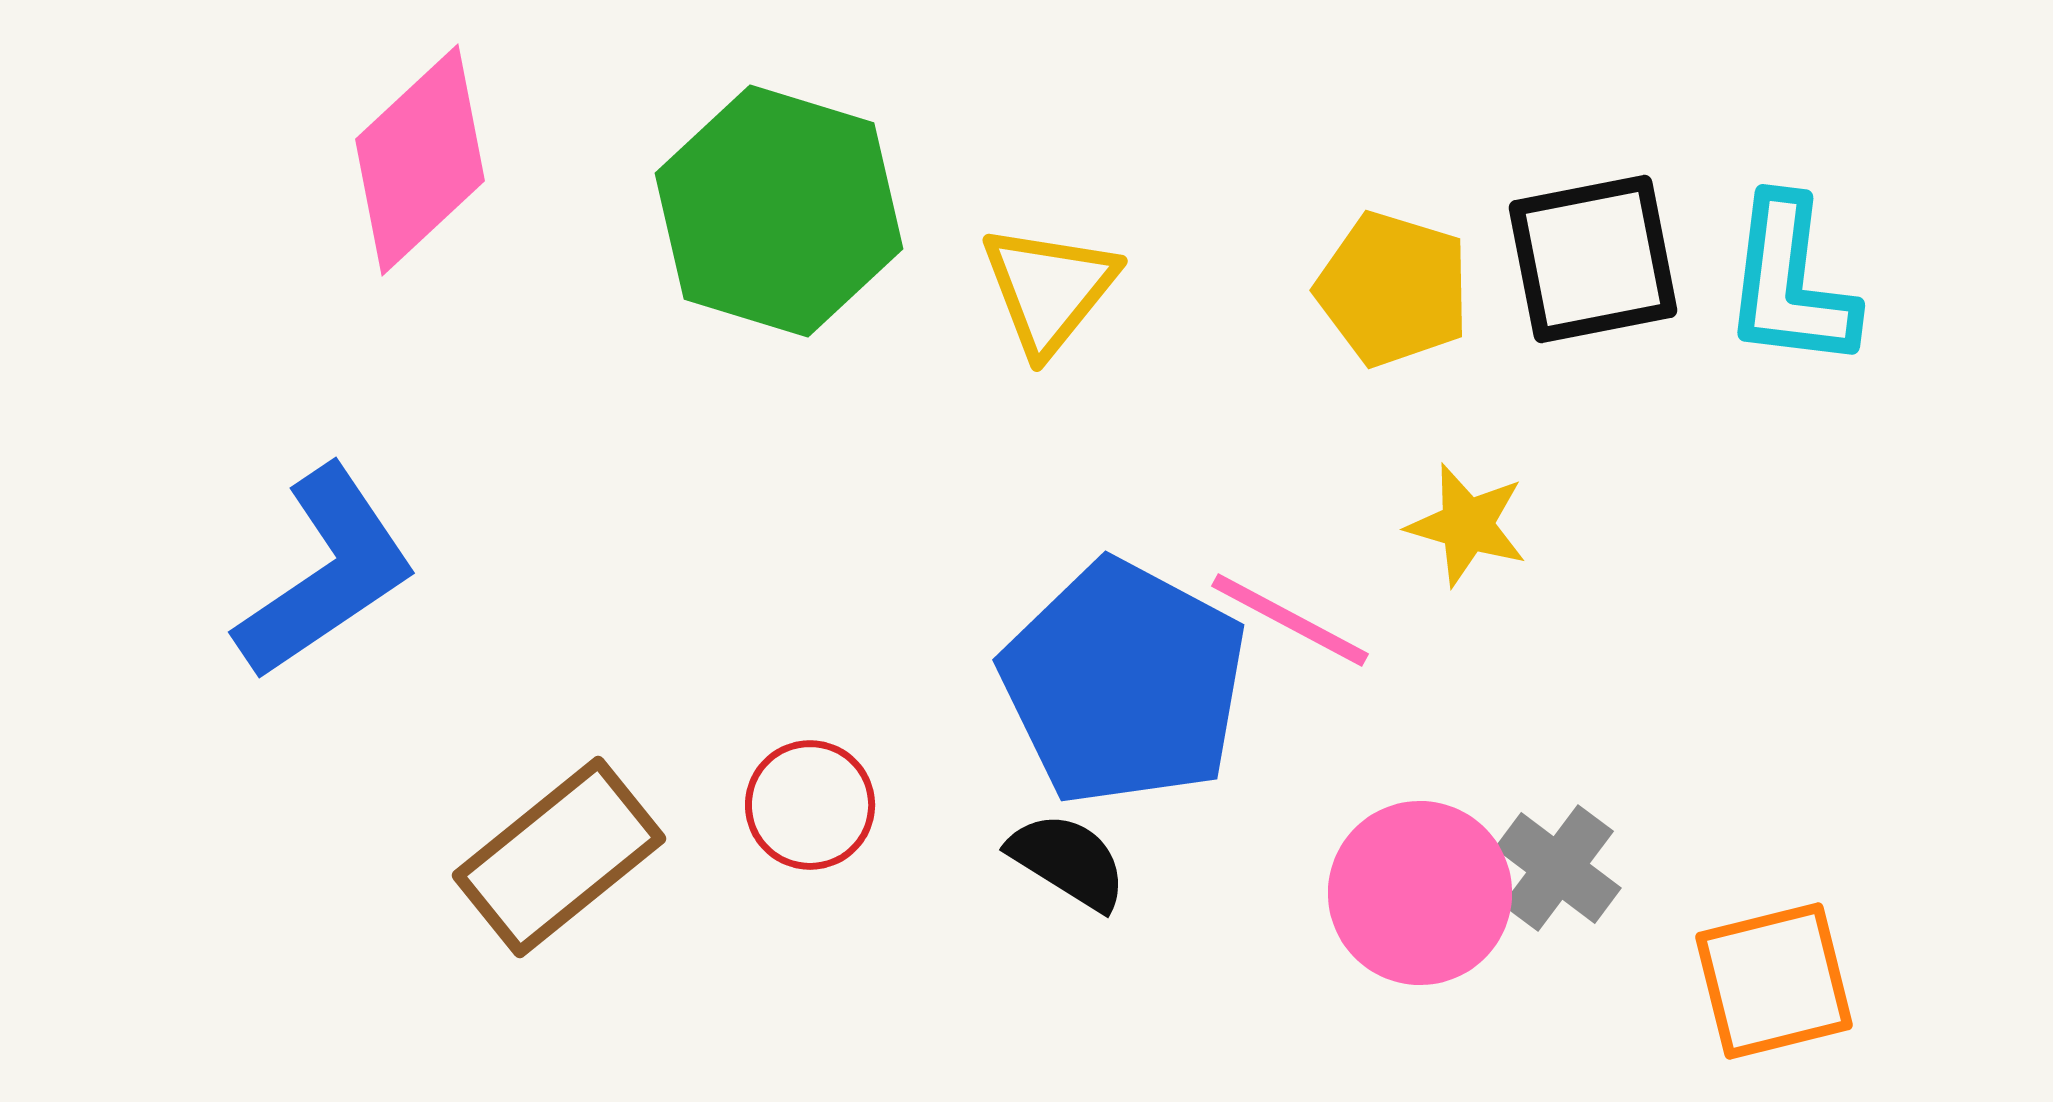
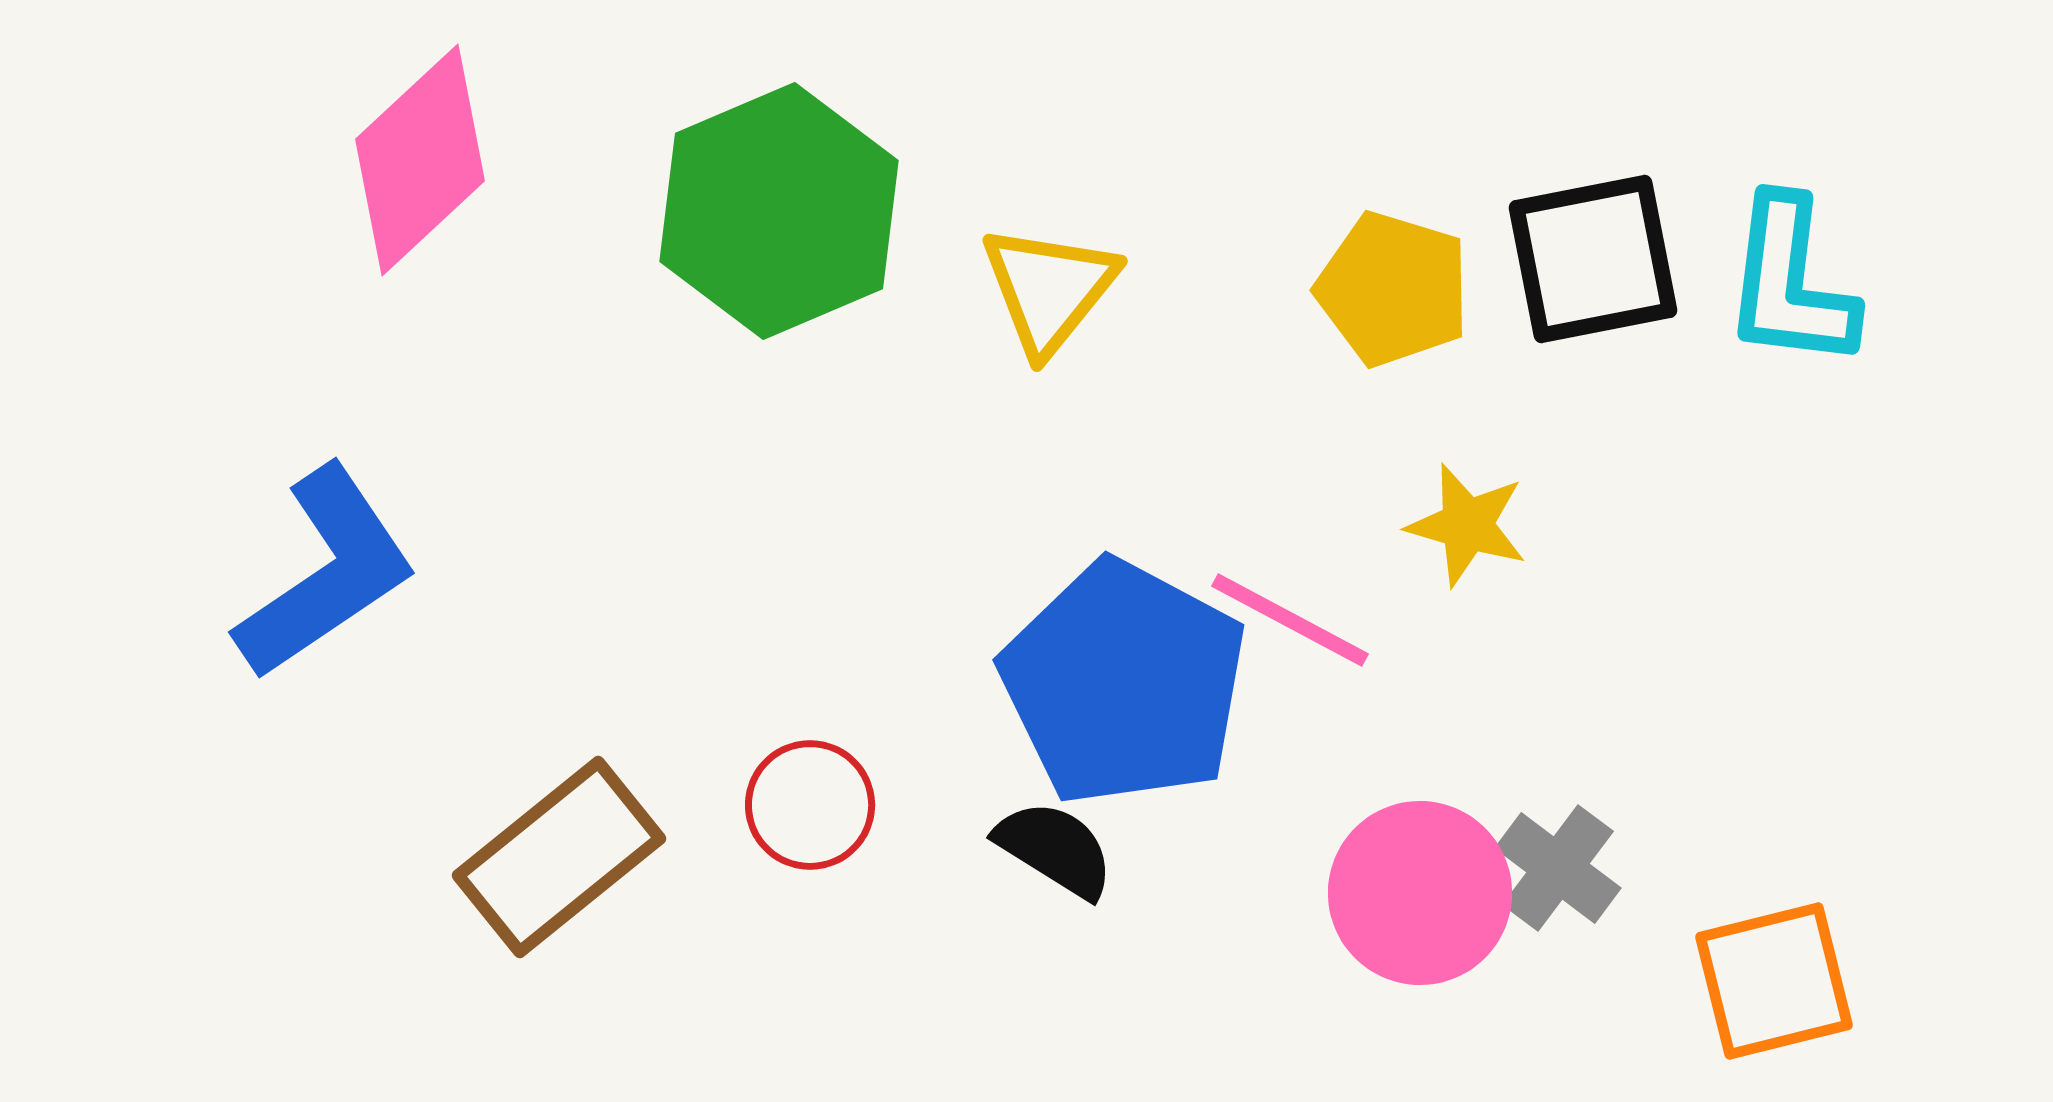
green hexagon: rotated 20 degrees clockwise
black semicircle: moved 13 px left, 12 px up
